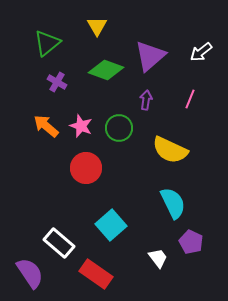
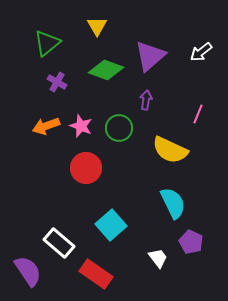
pink line: moved 8 px right, 15 px down
orange arrow: rotated 60 degrees counterclockwise
purple semicircle: moved 2 px left, 2 px up
